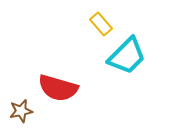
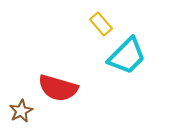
brown star: rotated 15 degrees counterclockwise
